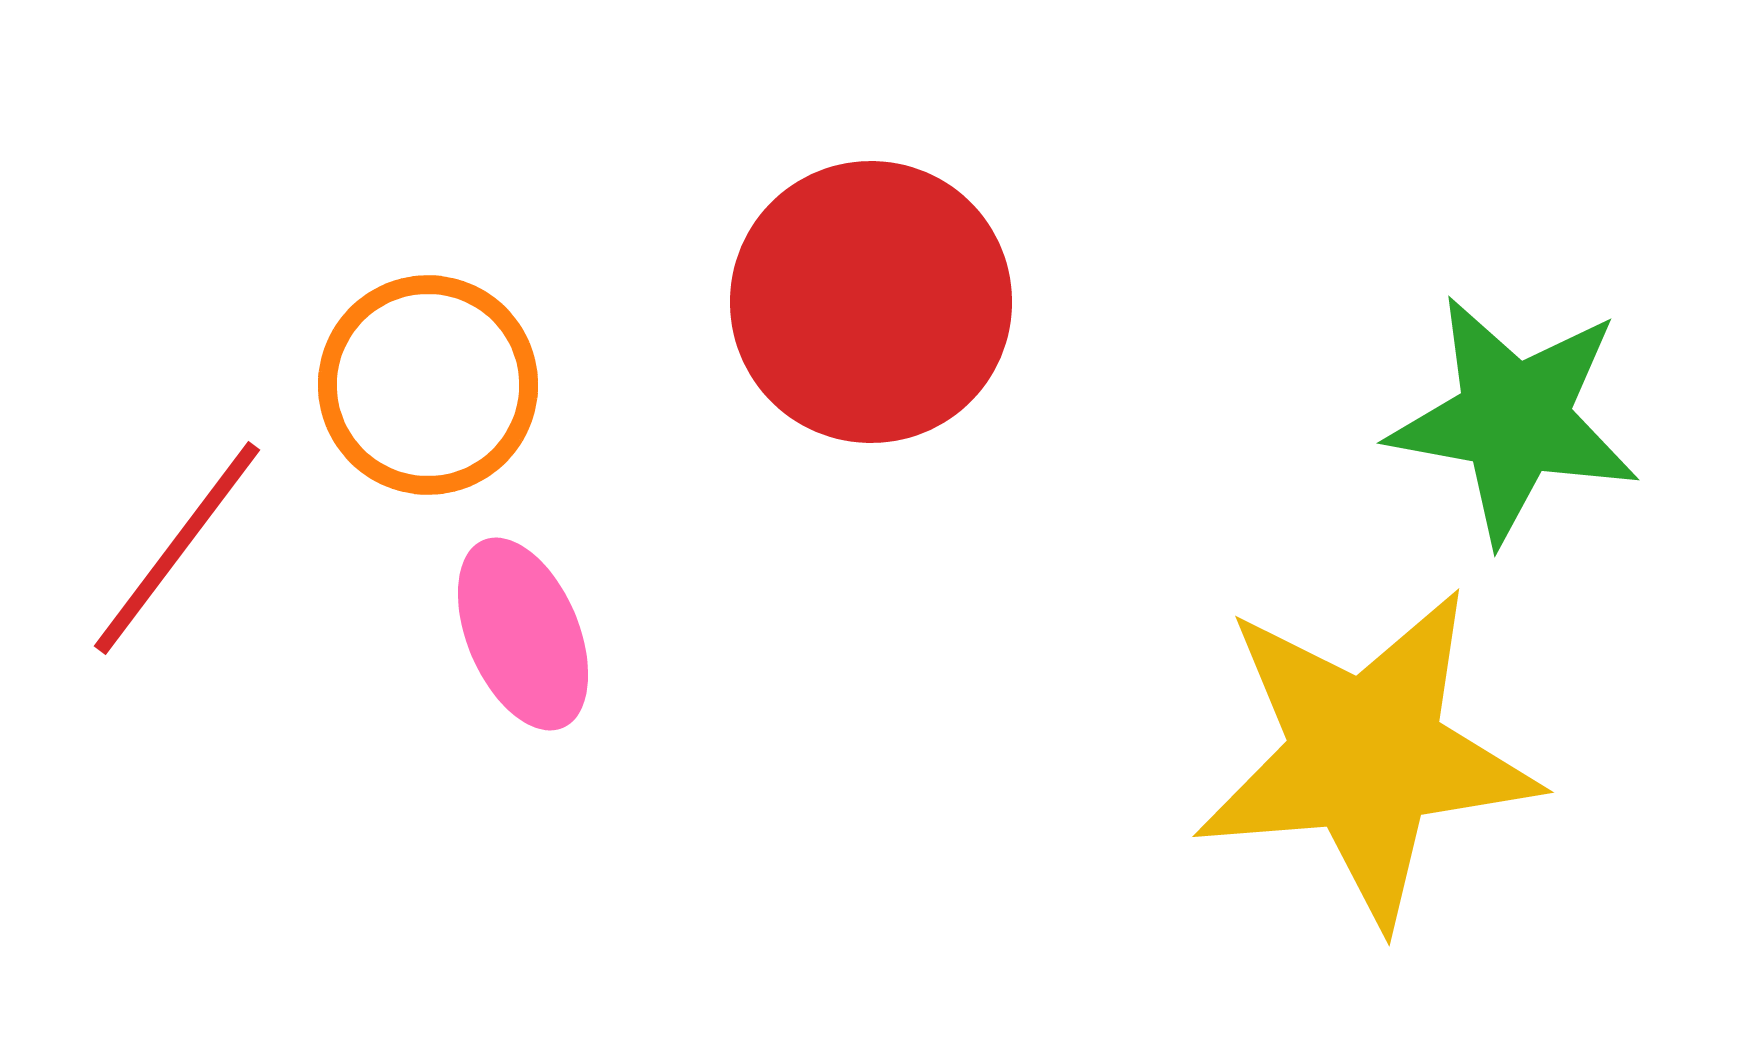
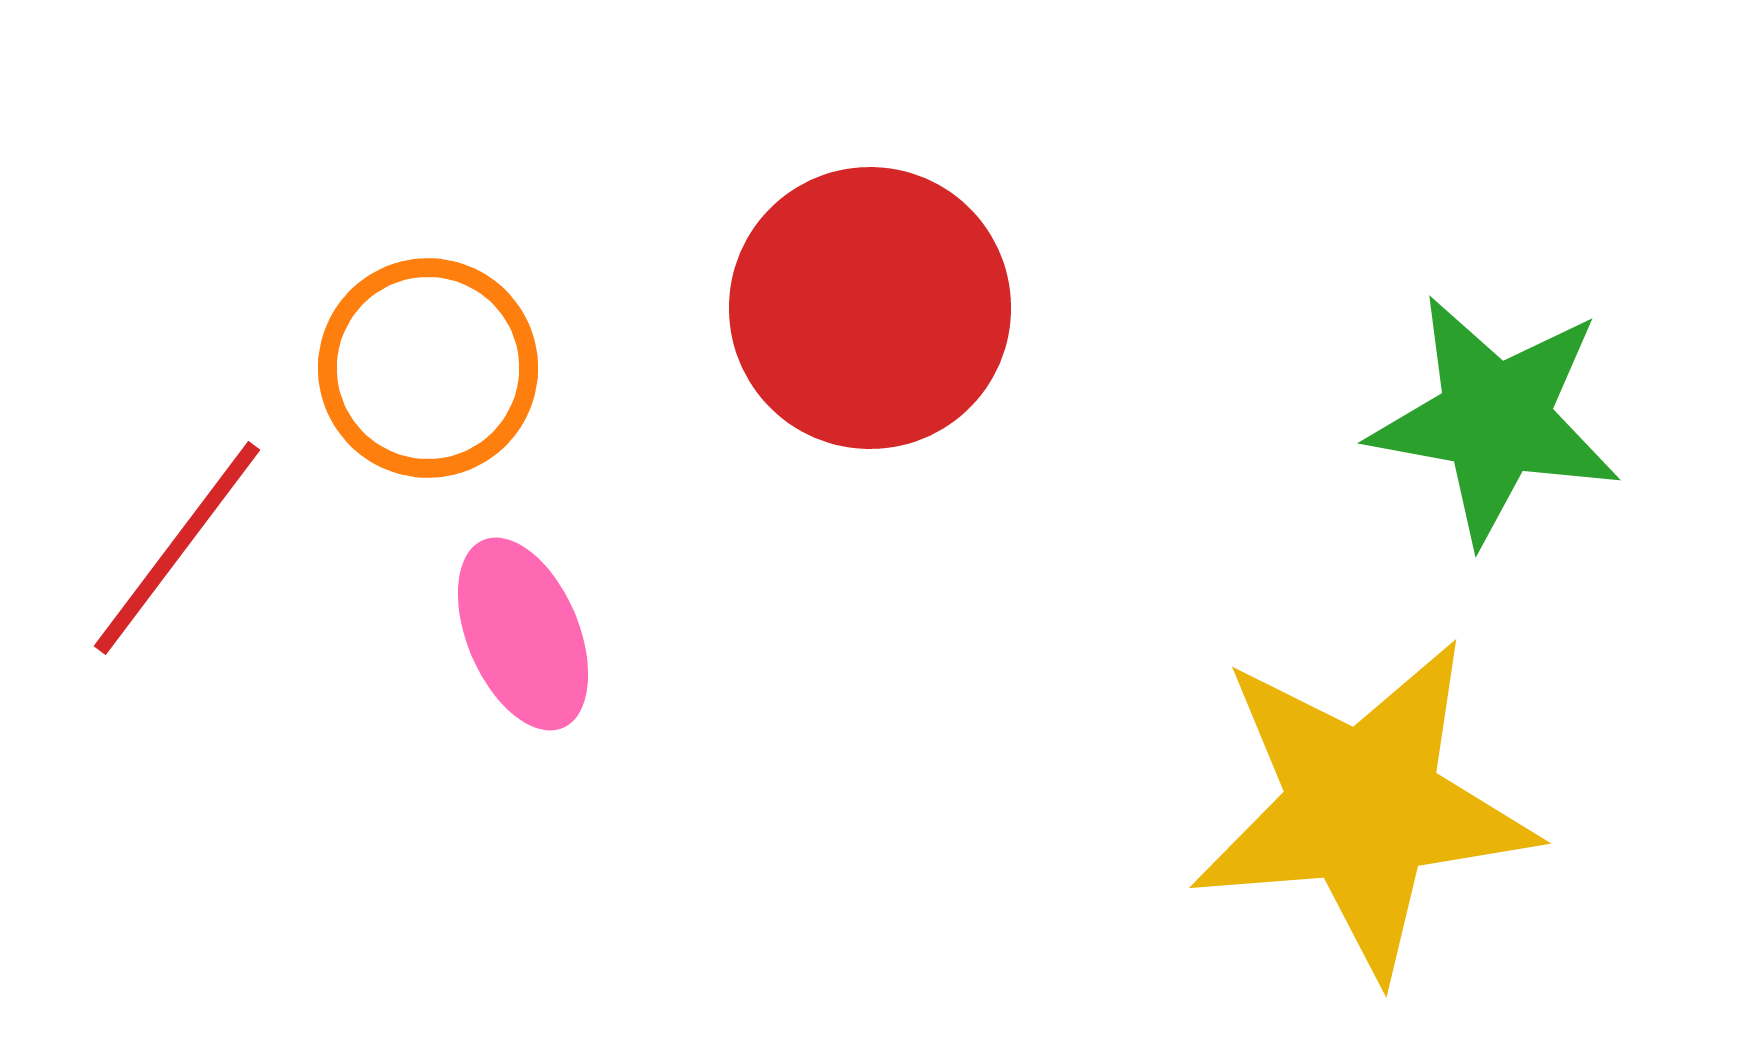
red circle: moved 1 px left, 6 px down
orange circle: moved 17 px up
green star: moved 19 px left
yellow star: moved 3 px left, 51 px down
